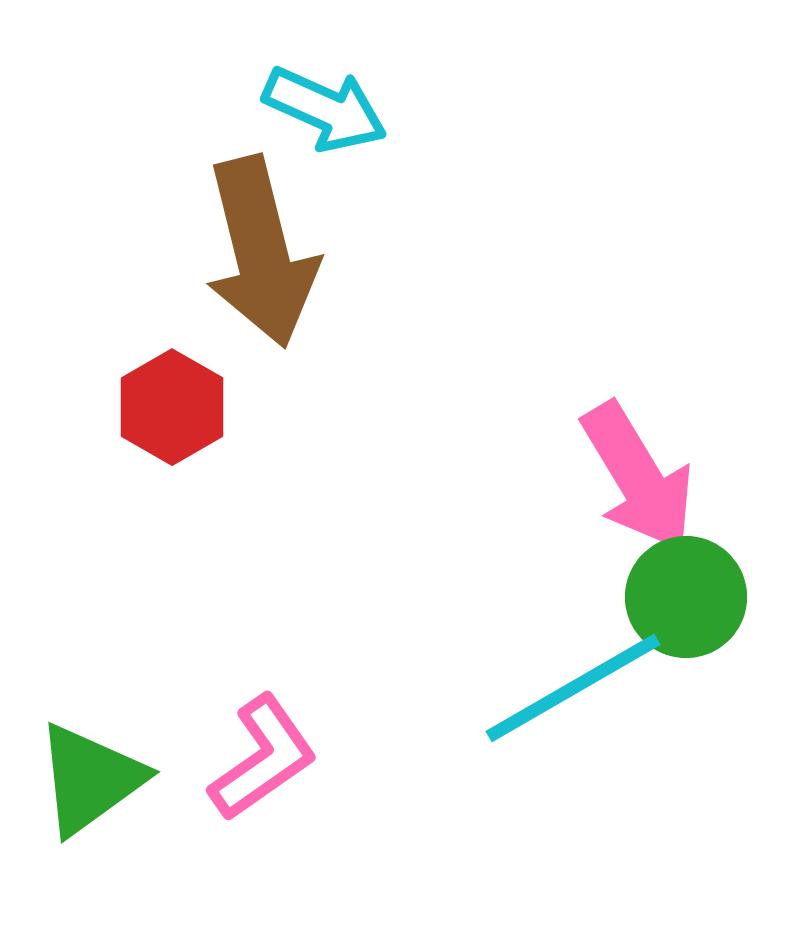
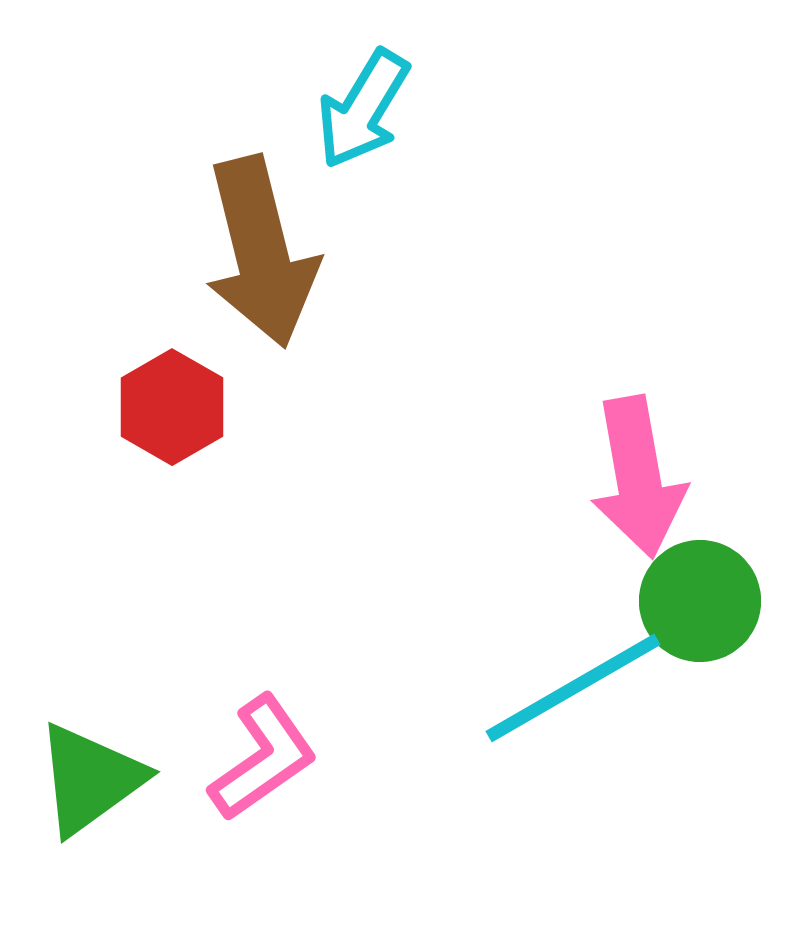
cyan arrow: moved 38 px right; rotated 97 degrees clockwise
pink arrow: rotated 21 degrees clockwise
green circle: moved 14 px right, 4 px down
